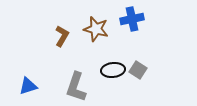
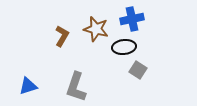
black ellipse: moved 11 px right, 23 px up
